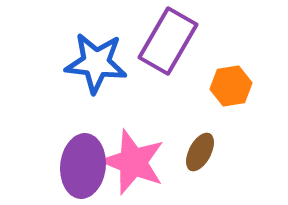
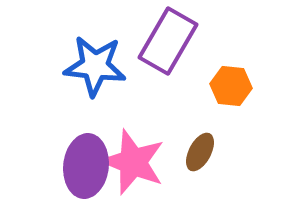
blue star: moved 1 px left, 3 px down
orange hexagon: rotated 15 degrees clockwise
purple ellipse: moved 3 px right
